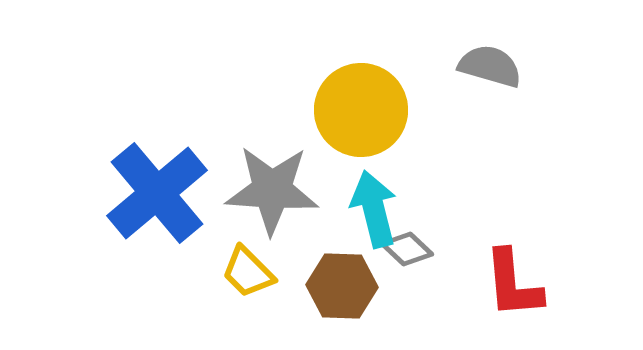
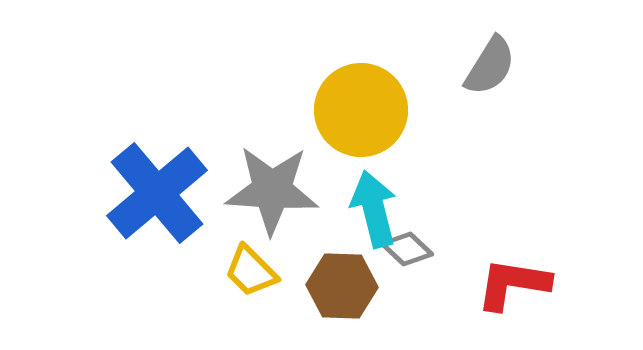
gray semicircle: rotated 106 degrees clockwise
yellow trapezoid: moved 3 px right, 1 px up
red L-shape: rotated 104 degrees clockwise
